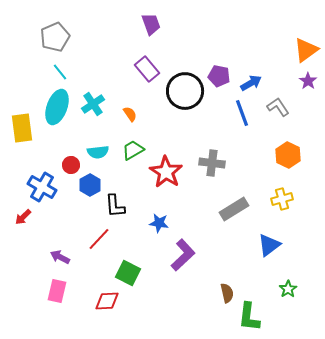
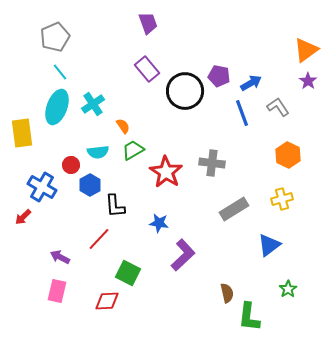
purple trapezoid: moved 3 px left, 1 px up
orange semicircle: moved 7 px left, 12 px down
yellow rectangle: moved 5 px down
